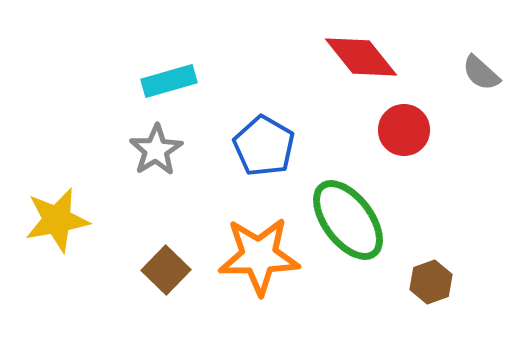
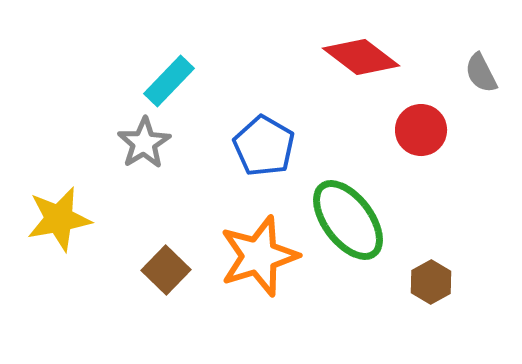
red diamond: rotated 14 degrees counterclockwise
gray semicircle: rotated 21 degrees clockwise
cyan rectangle: rotated 30 degrees counterclockwise
red circle: moved 17 px right
gray star: moved 12 px left, 7 px up
yellow star: moved 2 px right, 1 px up
orange star: rotated 16 degrees counterclockwise
brown hexagon: rotated 9 degrees counterclockwise
